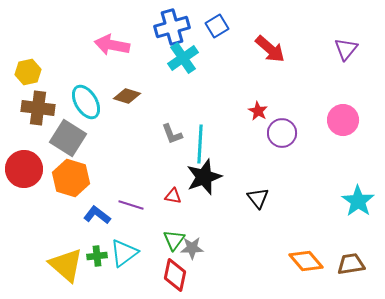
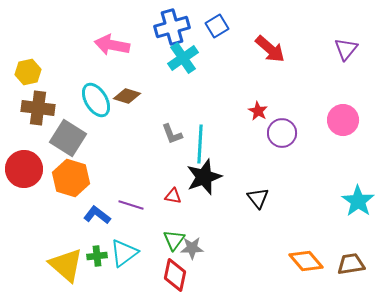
cyan ellipse: moved 10 px right, 2 px up
